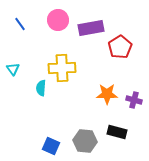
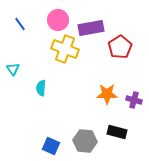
yellow cross: moved 3 px right, 19 px up; rotated 24 degrees clockwise
